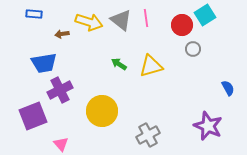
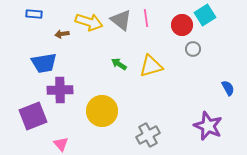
purple cross: rotated 25 degrees clockwise
